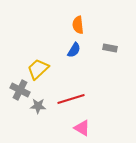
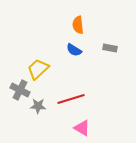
blue semicircle: rotated 91 degrees clockwise
